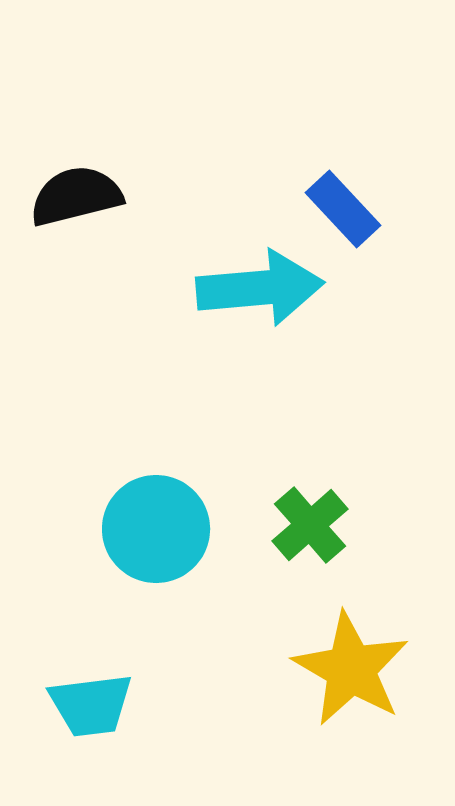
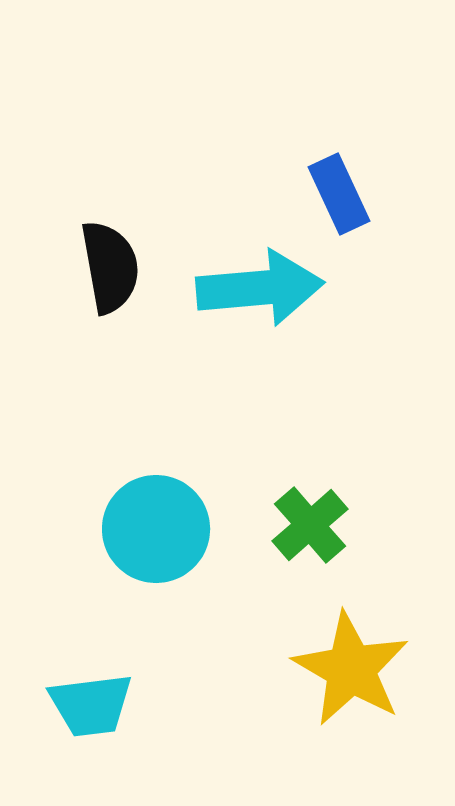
black semicircle: moved 34 px right, 71 px down; rotated 94 degrees clockwise
blue rectangle: moved 4 px left, 15 px up; rotated 18 degrees clockwise
